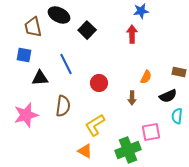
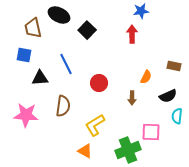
brown trapezoid: moved 1 px down
brown rectangle: moved 5 px left, 6 px up
pink star: rotated 20 degrees clockwise
pink square: rotated 12 degrees clockwise
